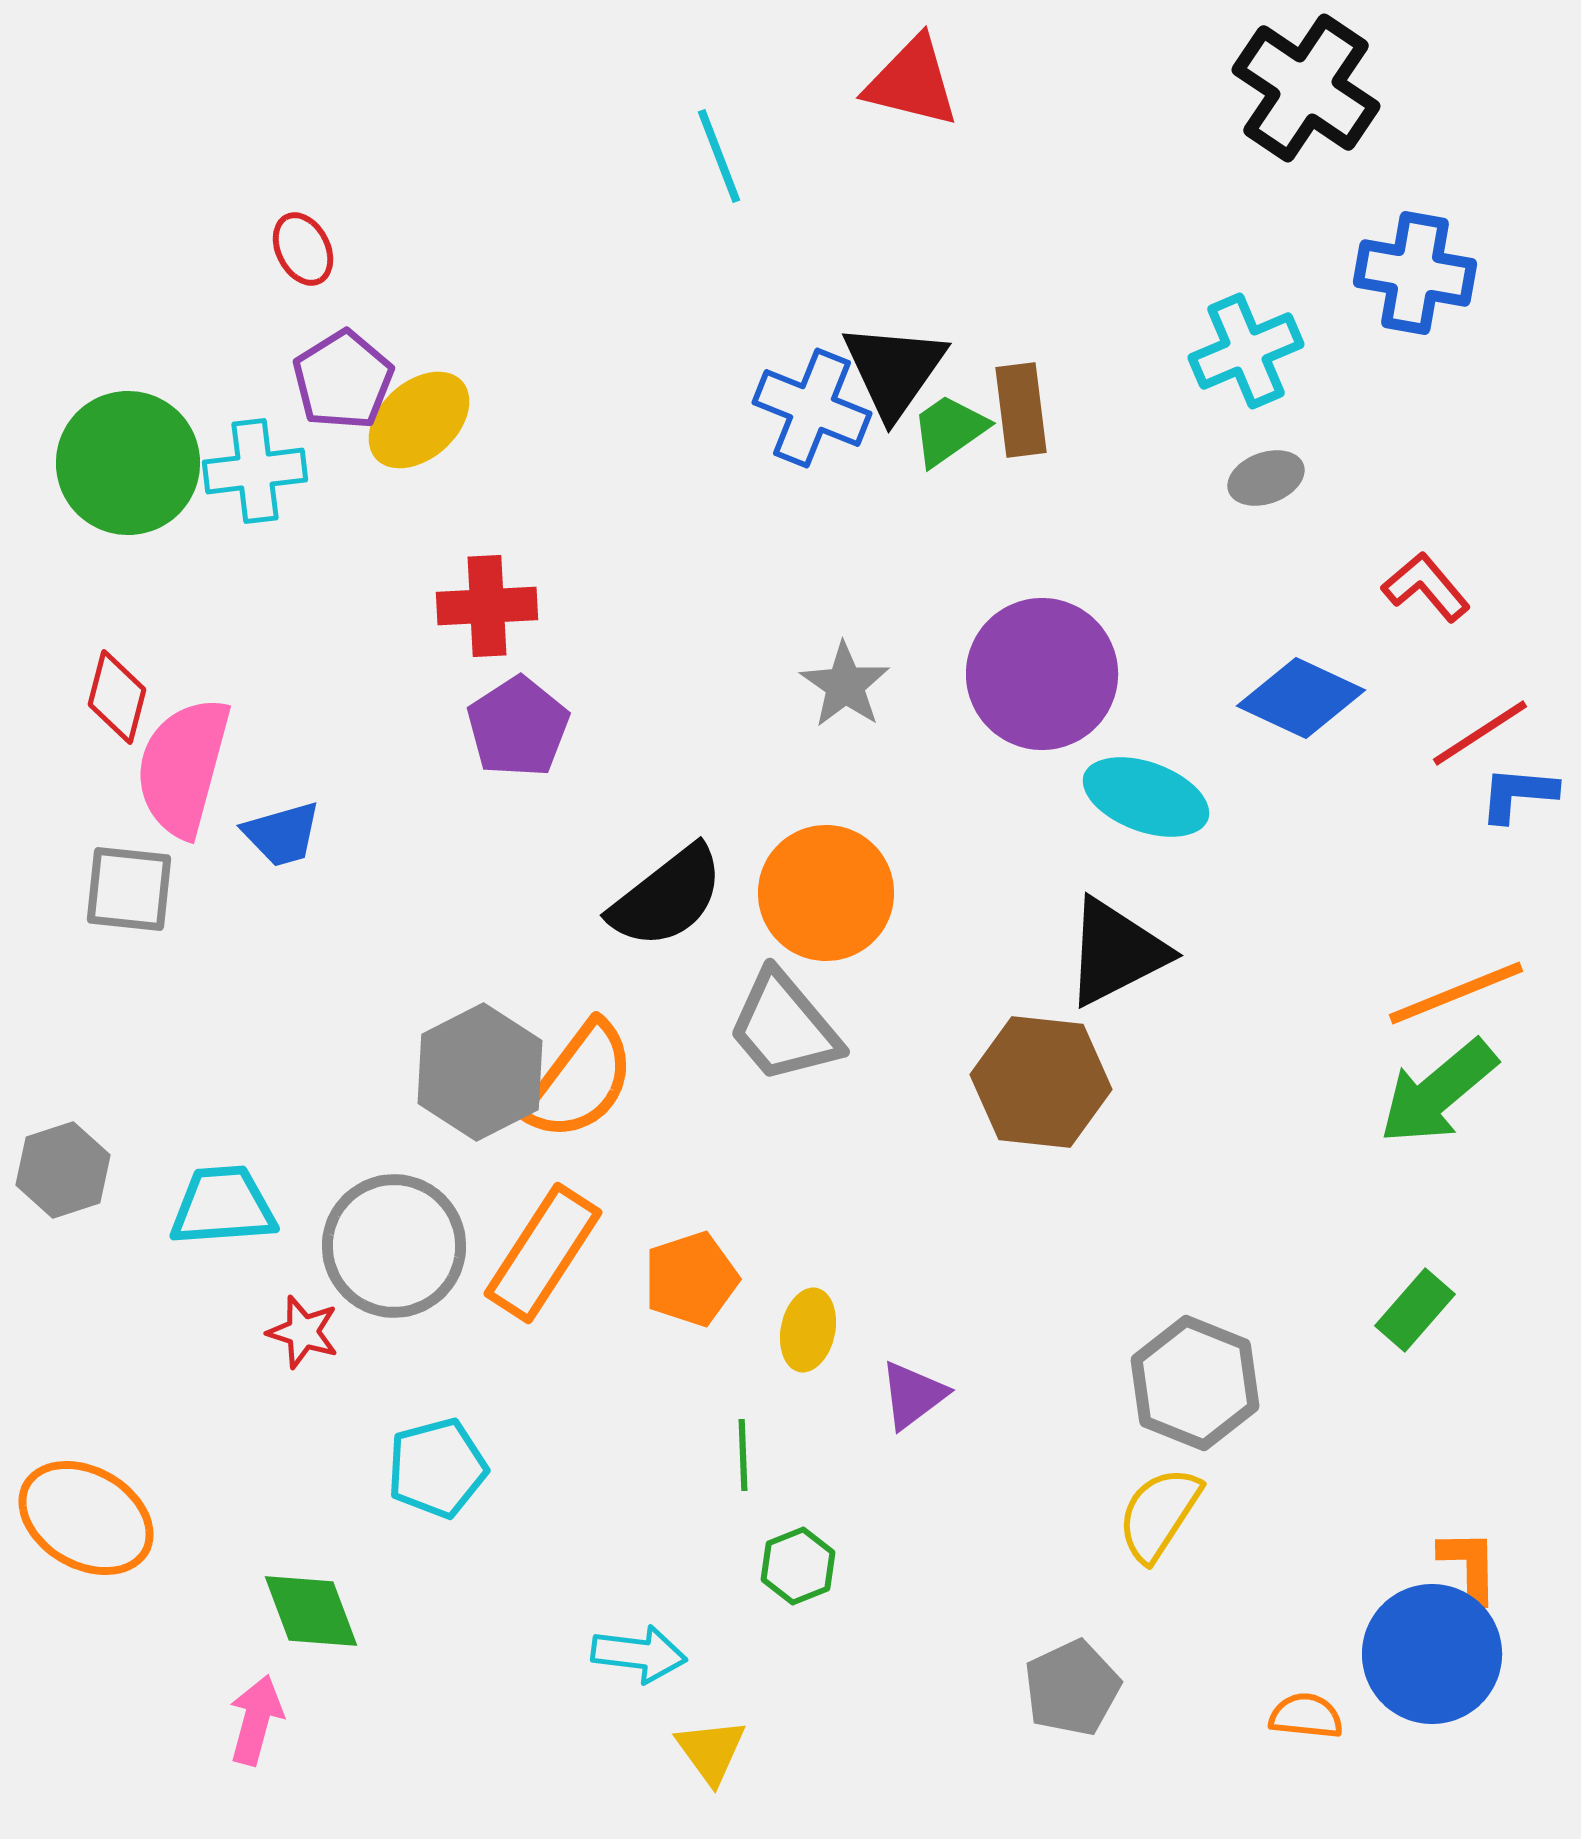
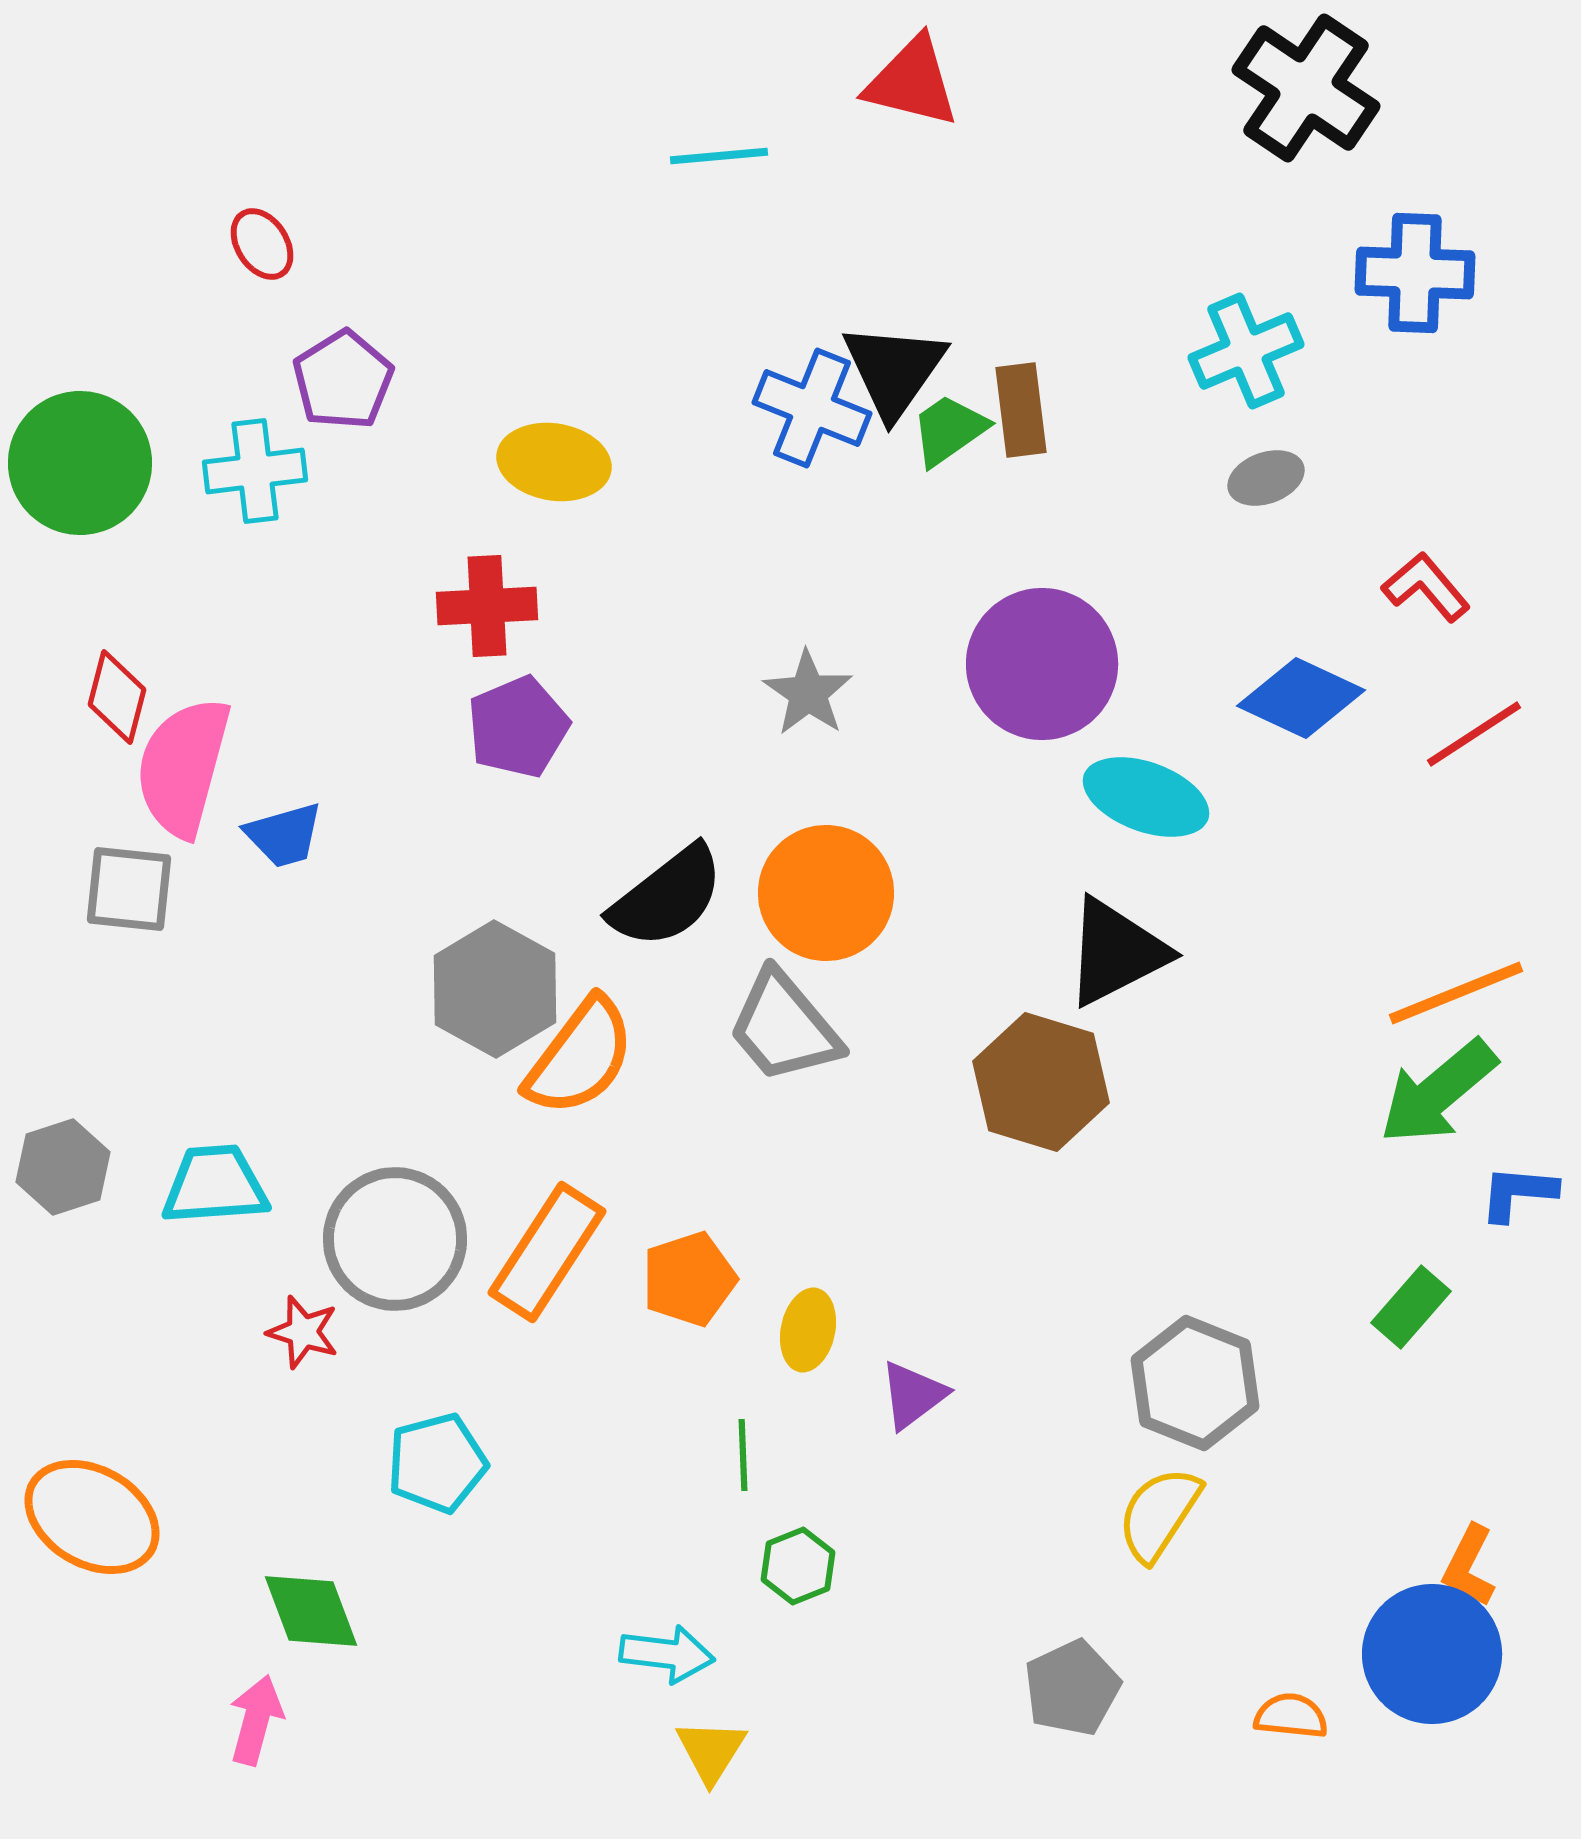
cyan line at (719, 156): rotated 74 degrees counterclockwise
red ellipse at (303, 249): moved 41 px left, 5 px up; rotated 6 degrees counterclockwise
blue cross at (1415, 273): rotated 8 degrees counterclockwise
yellow ellipse at (419, 420): moved 135 px right, 42 px down; rotated 51 degrees clockwise
green circle at (128, 463): moved 48 px left
purple circle at (1042, 674): moved 10 px up
gray star at (845, 685): moved 37 px left, 8 px down
purple pentagon at (518, 727): rotated 10 degrees clockwise
red line at (1480, 733): moved 6 px left, 1 px down
blue L-shape at (1518, 794): moved 399 px down
blue trapezoid at (282, 834): moved 2 px right, 1 px down
gray hexagon at (480, 1072): moved 15 px right, 83 px up; rotated 4 degrees counterclockwise
orange semicircle at (580, 1081): moved 24 px up
brown hexagon at (1041, 1082): rotated 11 degrees clockwise
gray hexagon at (63, 1170): moved 3 px up
cyan trapezoid at (223, 1206): moved 8 px left, 21 px up
gray circle at (394, 1246): moved 1 px right, 7 px up
orange rectangle at (543, 1253): moved 4 px right, 1 px up
orange pentagon at (691, 1279): moved 2 px left
green rectangle at (1415, 1310): moved 4 px left, 3 px up
cyan pentagon at (437, 1468): moved 5 px up
orange ellipse at (86, 1518): moved 6 px right, 1 px up
orange L-shape at (1469, 1566): rotated 152 degrees counterclockwise
cyan arrow at (639, 1654): moved 28 px right
orange semicircle at (1306, 1716): moved 15 px left
yellow triangle at (711, 1751): rotated 8 degrees clockwise
